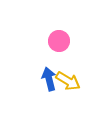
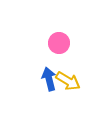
pink circle: moved 2 px down
